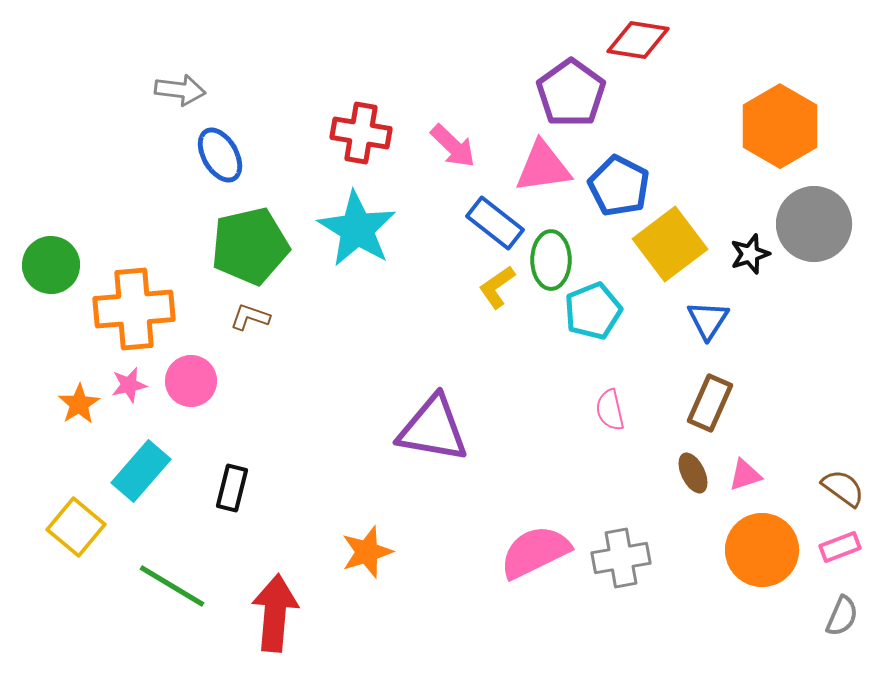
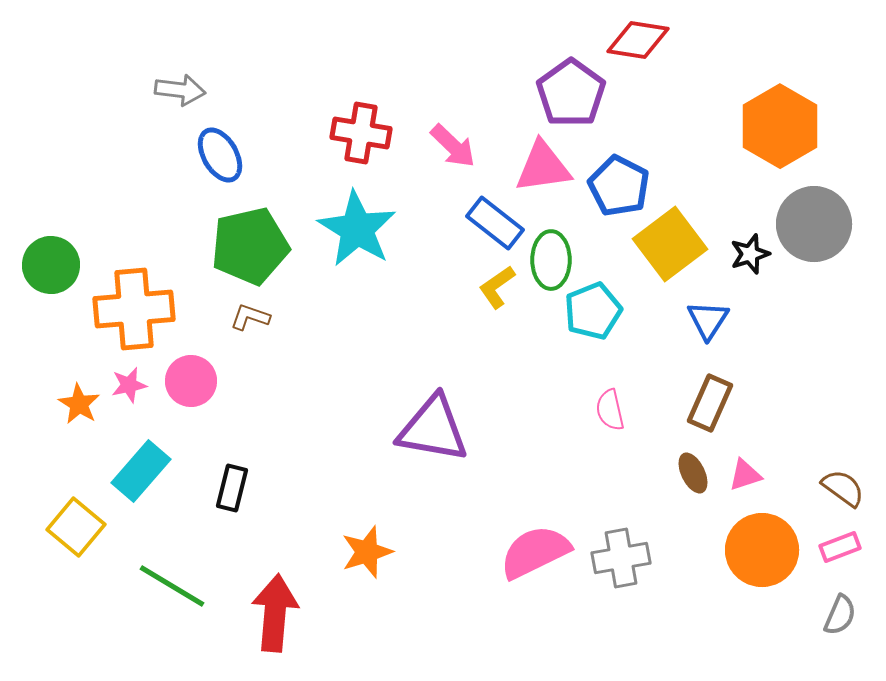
orange star at (79, 404): rotated 9 degrees counterclockwise
gray semicircle at (842, 616): moved 2 px left, 1 px up
